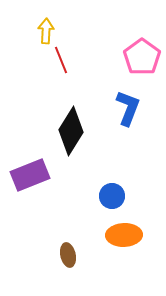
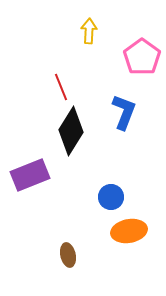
yellow arrow: moved 43 px right
red line: moved 27 px down
blue L-shape: moved 4 px left, 4 px down
blue circle: moved 1 px left, 1 px down
orange ellipse: moved 5 px right, 4 px up; rotated 8 degrees counterclockwise
